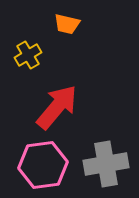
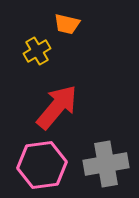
yellow cross: moved 9 px right, 4 px up
pink hexagon: moved 1 px left
